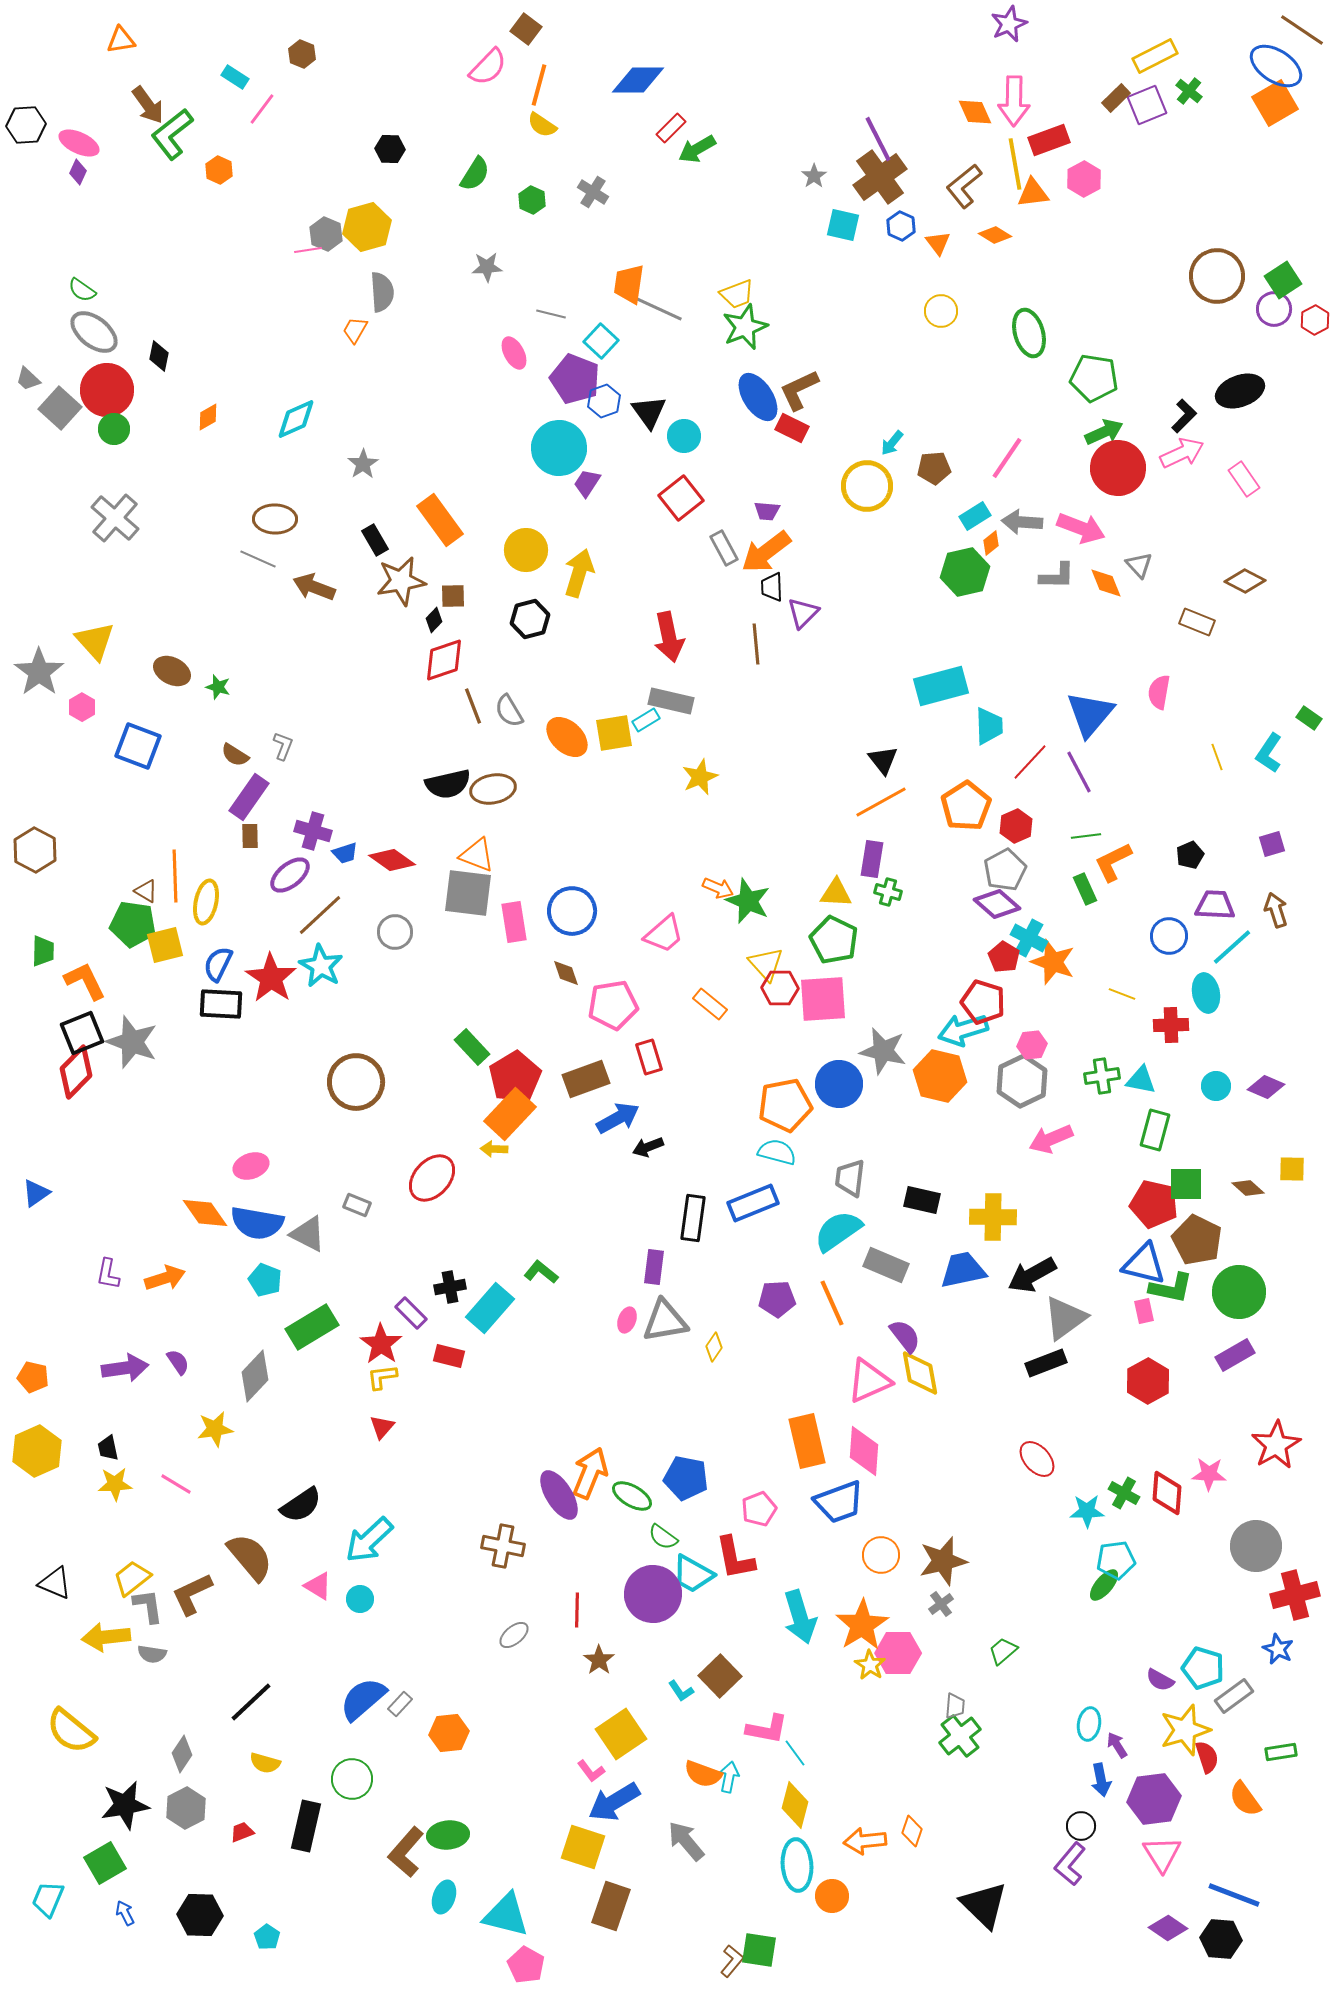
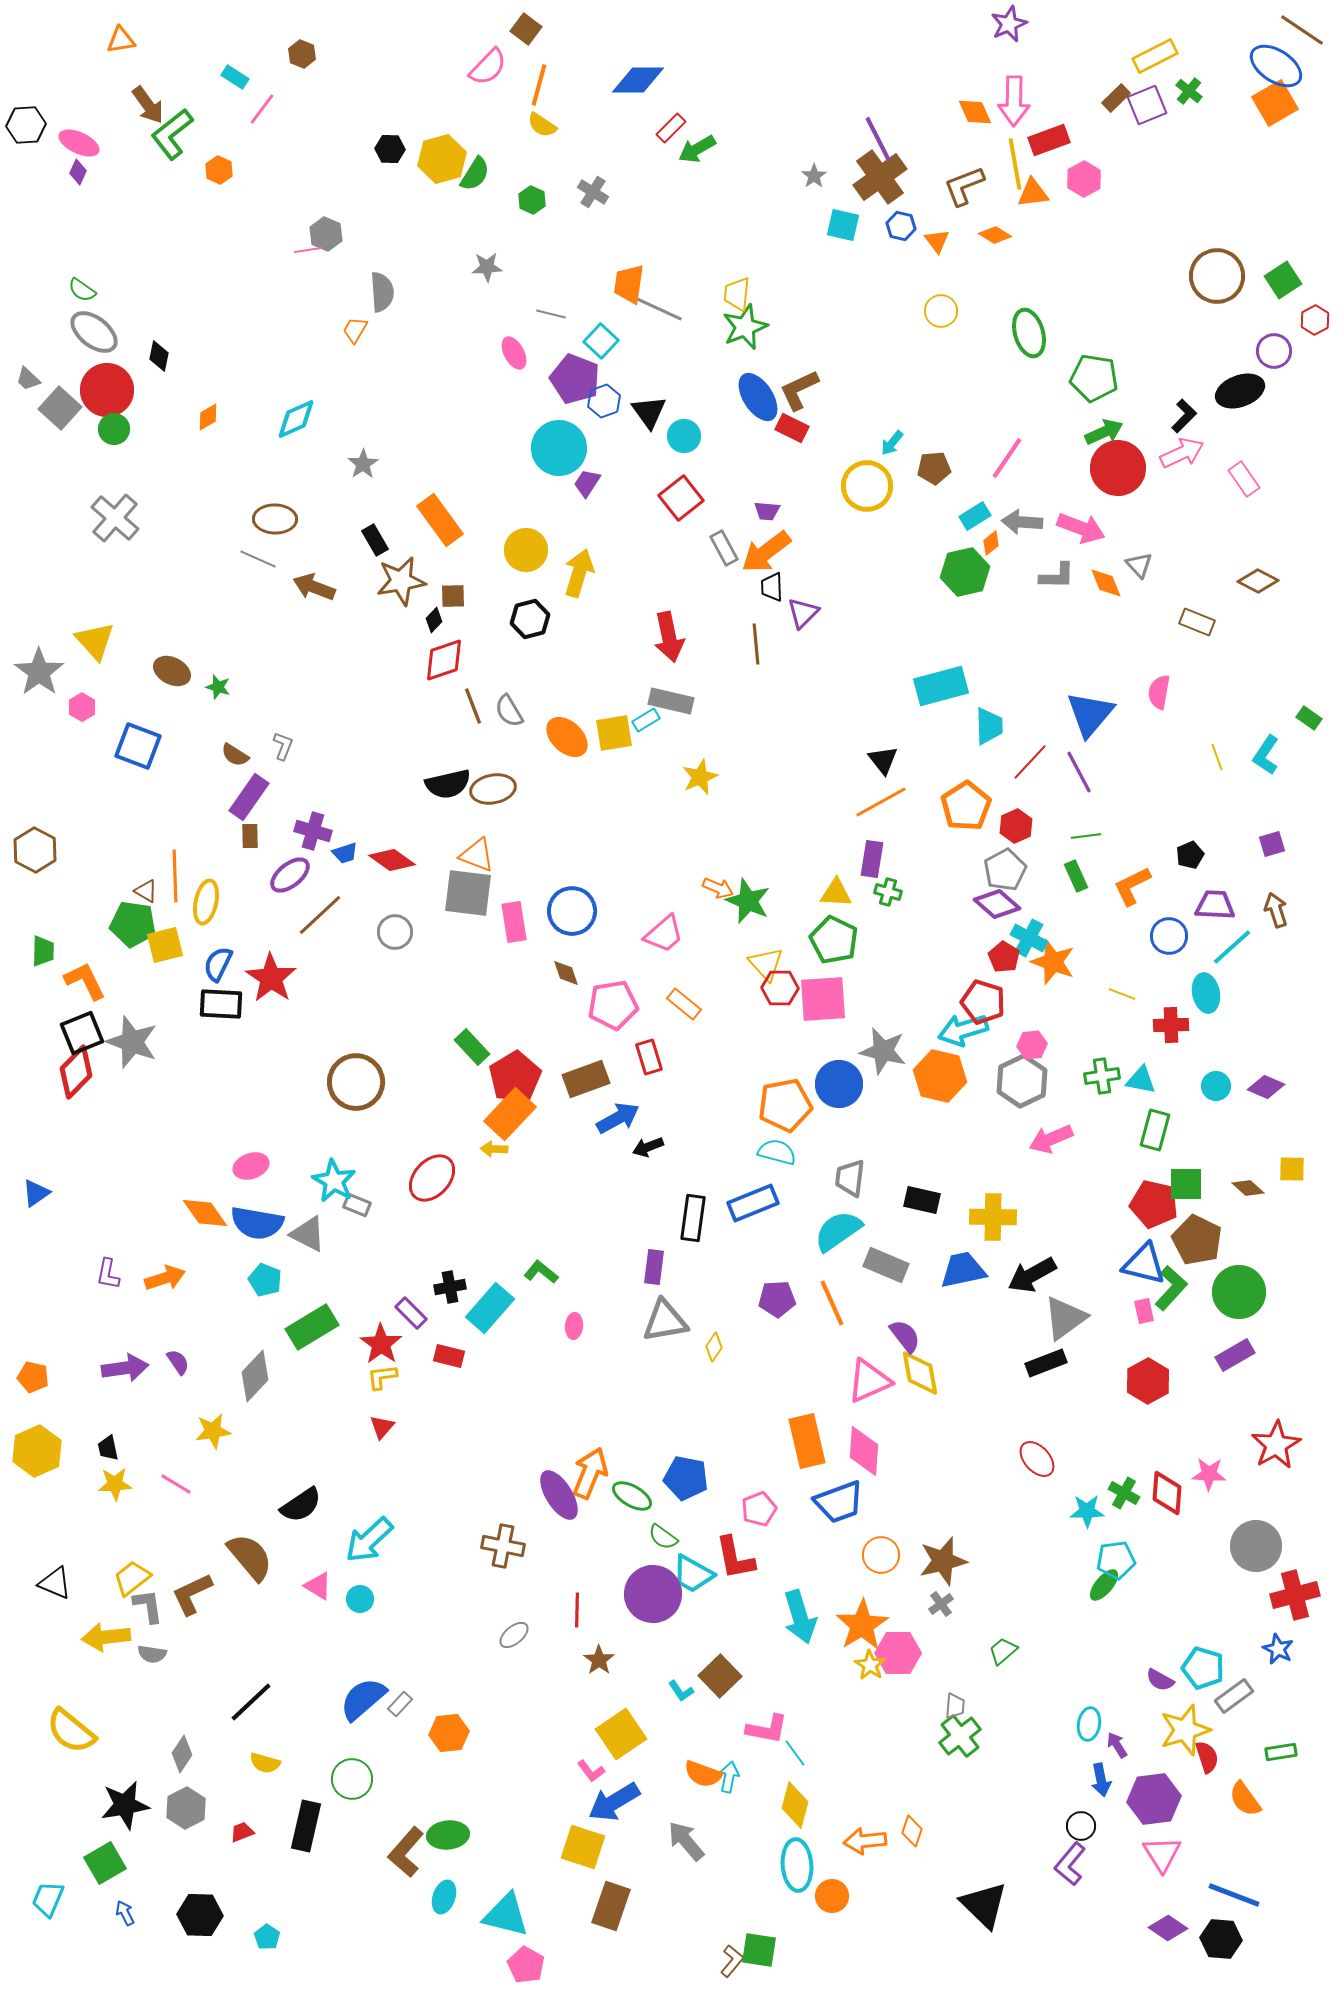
brown L-shape at (964, 186): rotated 18 degrees clockwise
blue hexagon at (901, 226): rotated 12 degrees counterclockwise
yellow hexagon at (367, 227): moved 75 px right, 68 px up
orange triangle at (938, 243): moved 1 px left, 2 px up
yellow trapezoid at (737, 294): rotated 117 degrees clockwise
purple circle at (1274, 309): moved 42 px down
brown diamond at (1245, 581): moved 13 px right
cyan L-shape at (1269, 753): moved 3 px left, 2 px down
orange L-shape at (1113, 862): moved 19 px right, 24 px down
green rectangle at (1085, 889): moved 9 px left, 13 px up
cyan star at (321, 966): moved 13 px right, 215 px down
orange rectangle at (710, 1004): moved 26 px left
green L-shape at (1171, 1288): rotated 60 degrees counterclockwise
pink ellipse at (627, 1320): moved 53 px left, 6 px down; rotated 15 degrees counterclockwise
yellow star at (215, 1429): moved 2 px left, 2 px down
